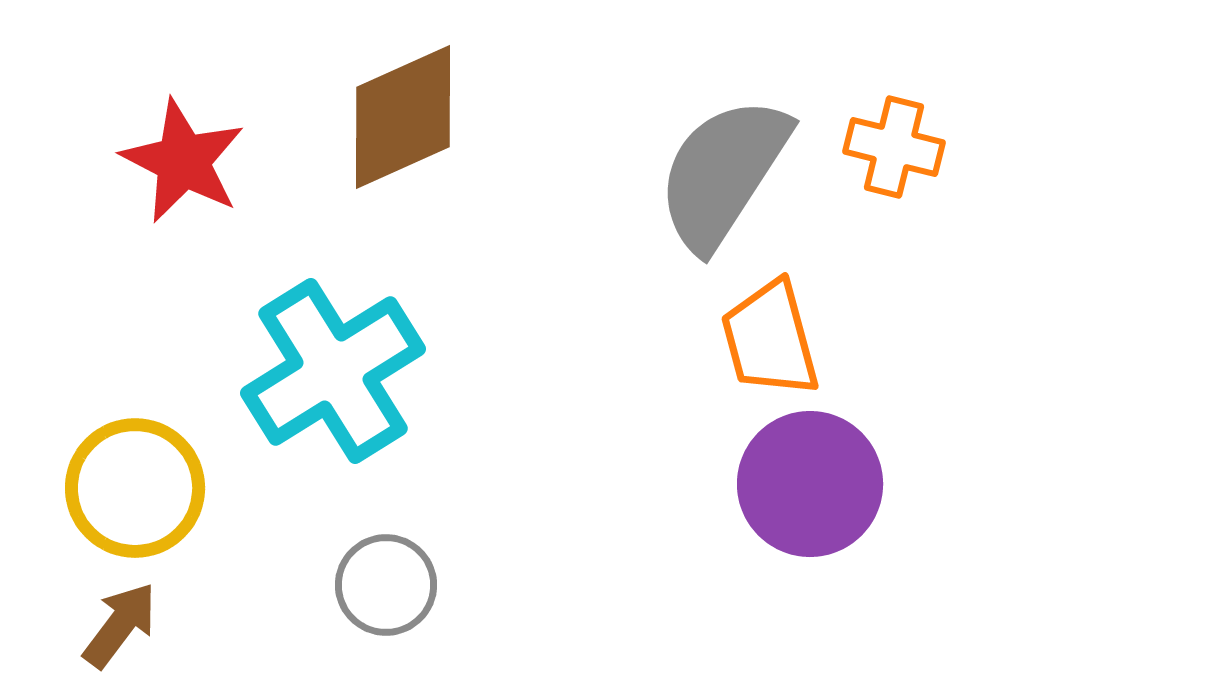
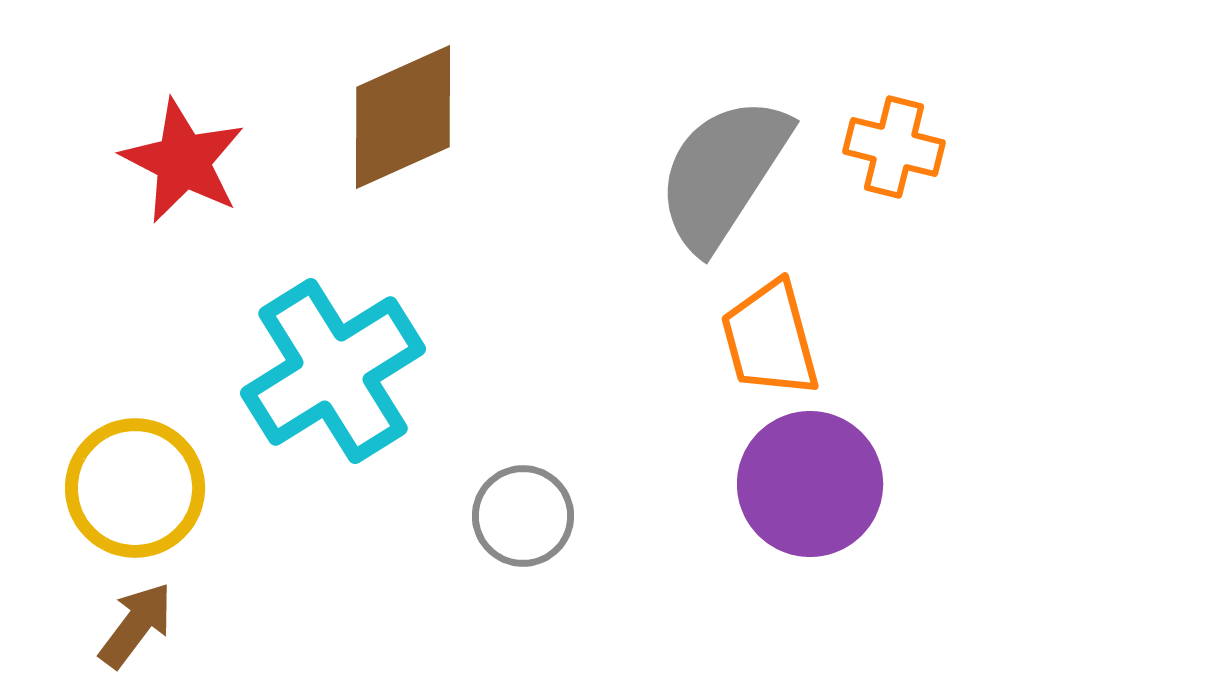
gray circle: moved 137 px right, 69 px up
brown arrow: moved 16 px right
